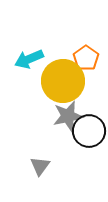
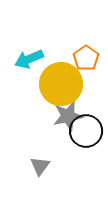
yellow circle: moved 2 px left, 3 px down
black circle: moved 3 px left
